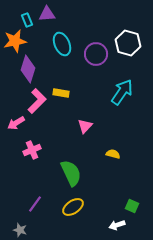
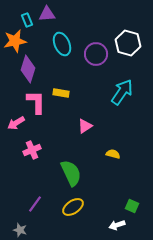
pink L-shape: moved 1 px left, 1 px down; rotated 45 degrees counterclockwise
pink triangle: rotated 14 degrees clockwise
